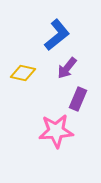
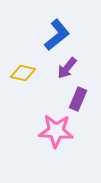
pink star: rotated 8 degrees clockwise
